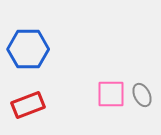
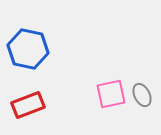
blue hexagon: rotated 12 degrees clockwise
pink square: rotated 12 degrees counterclockwise
